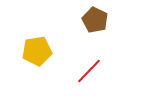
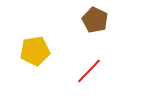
yellow pentagon: moved 2 px left
